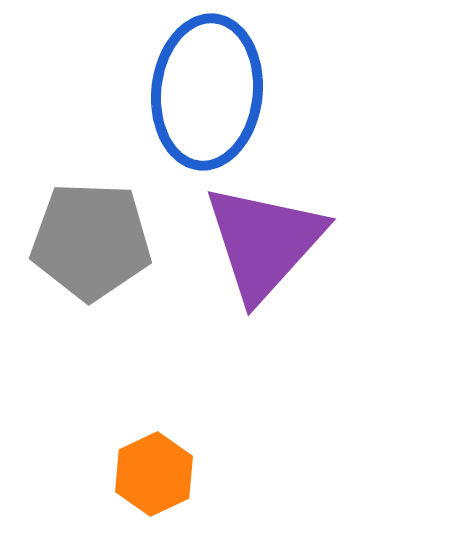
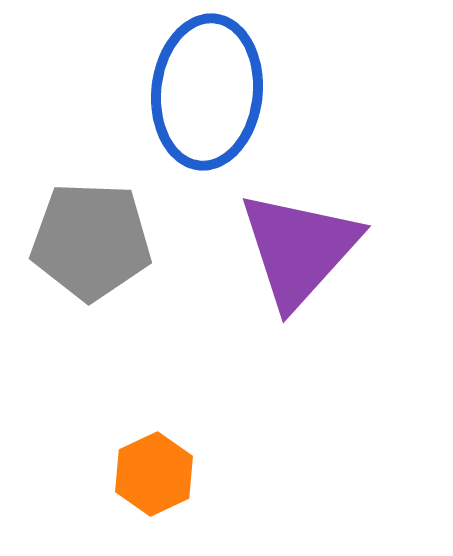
purple triangle: moved 35 px right, 7 px down
